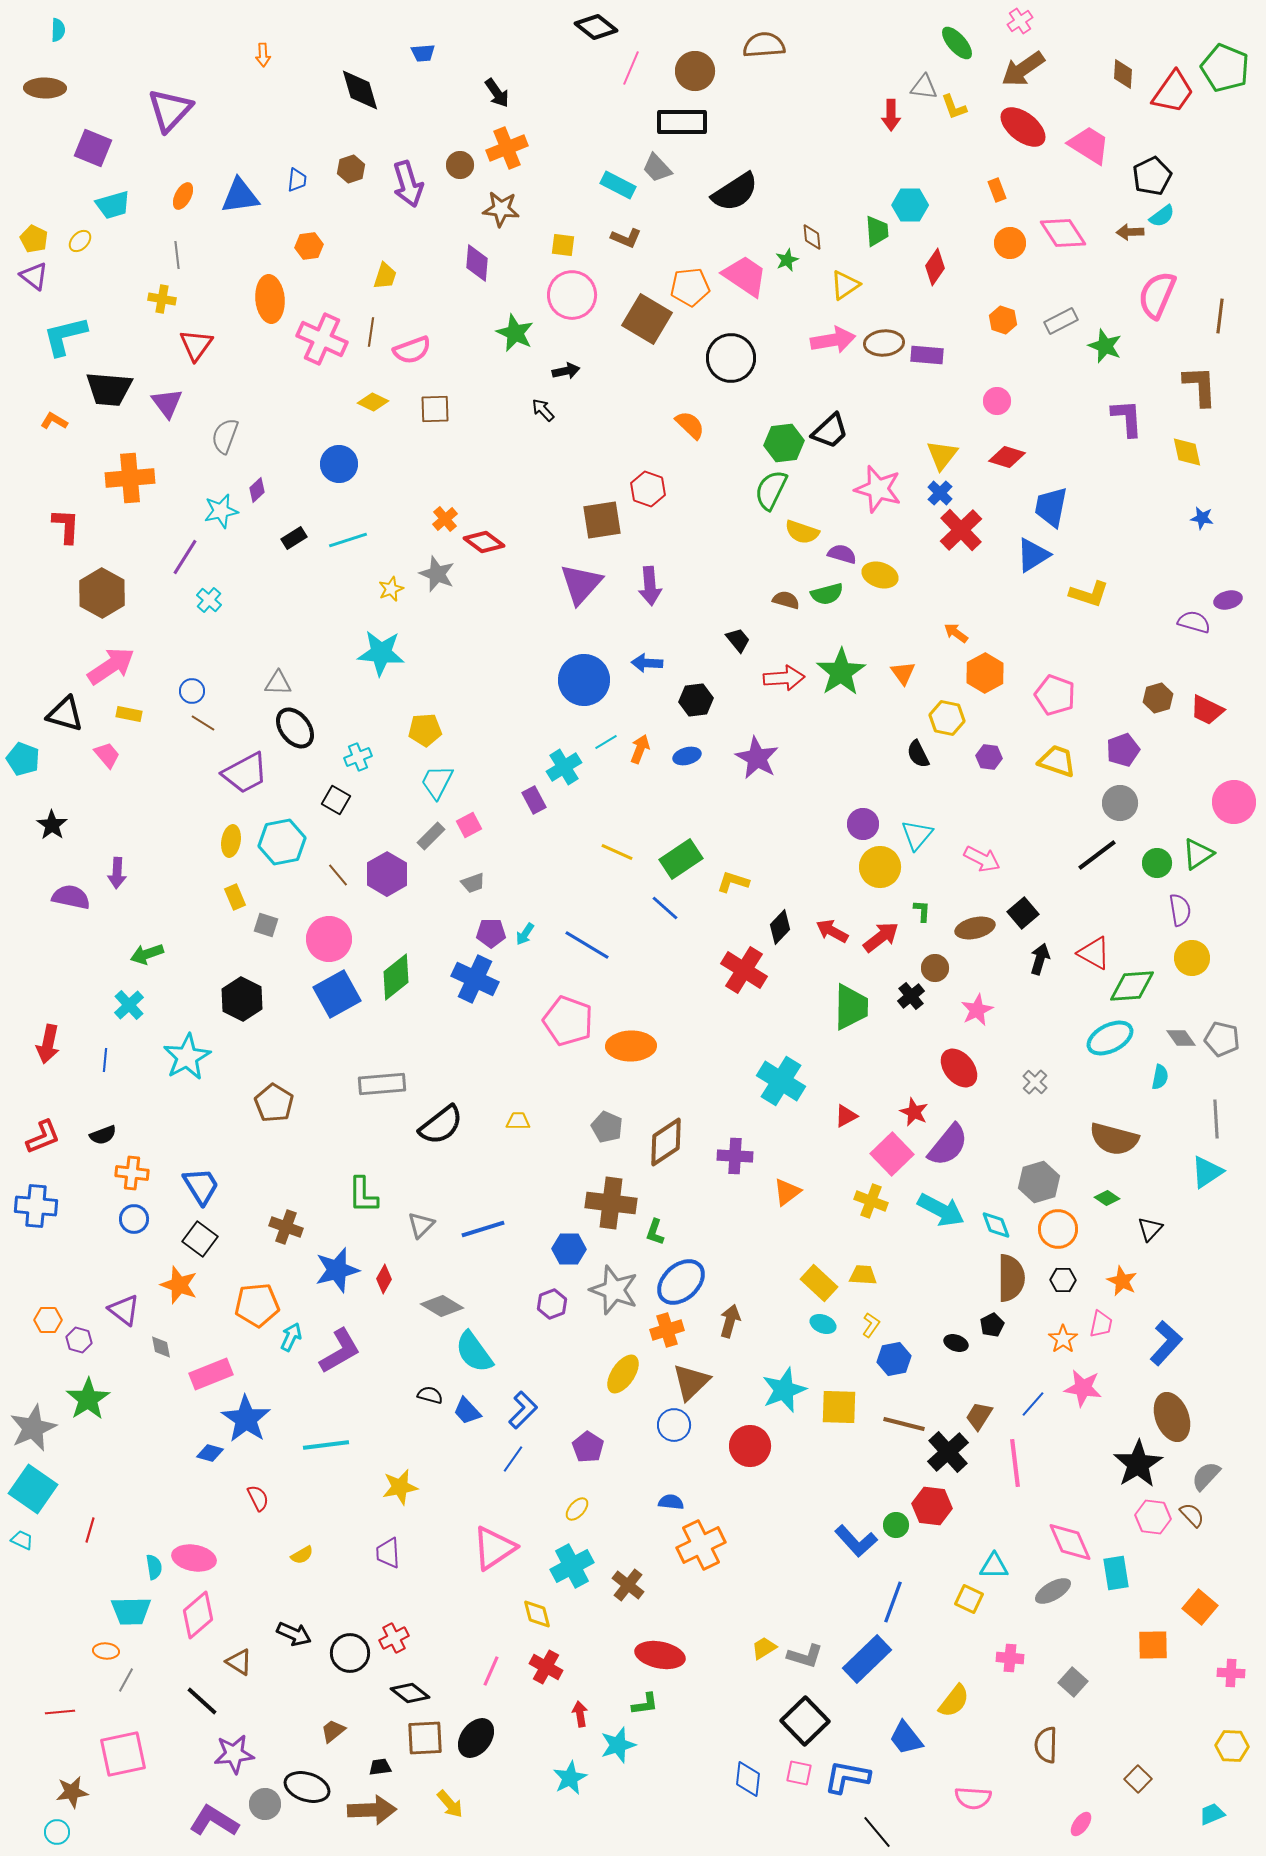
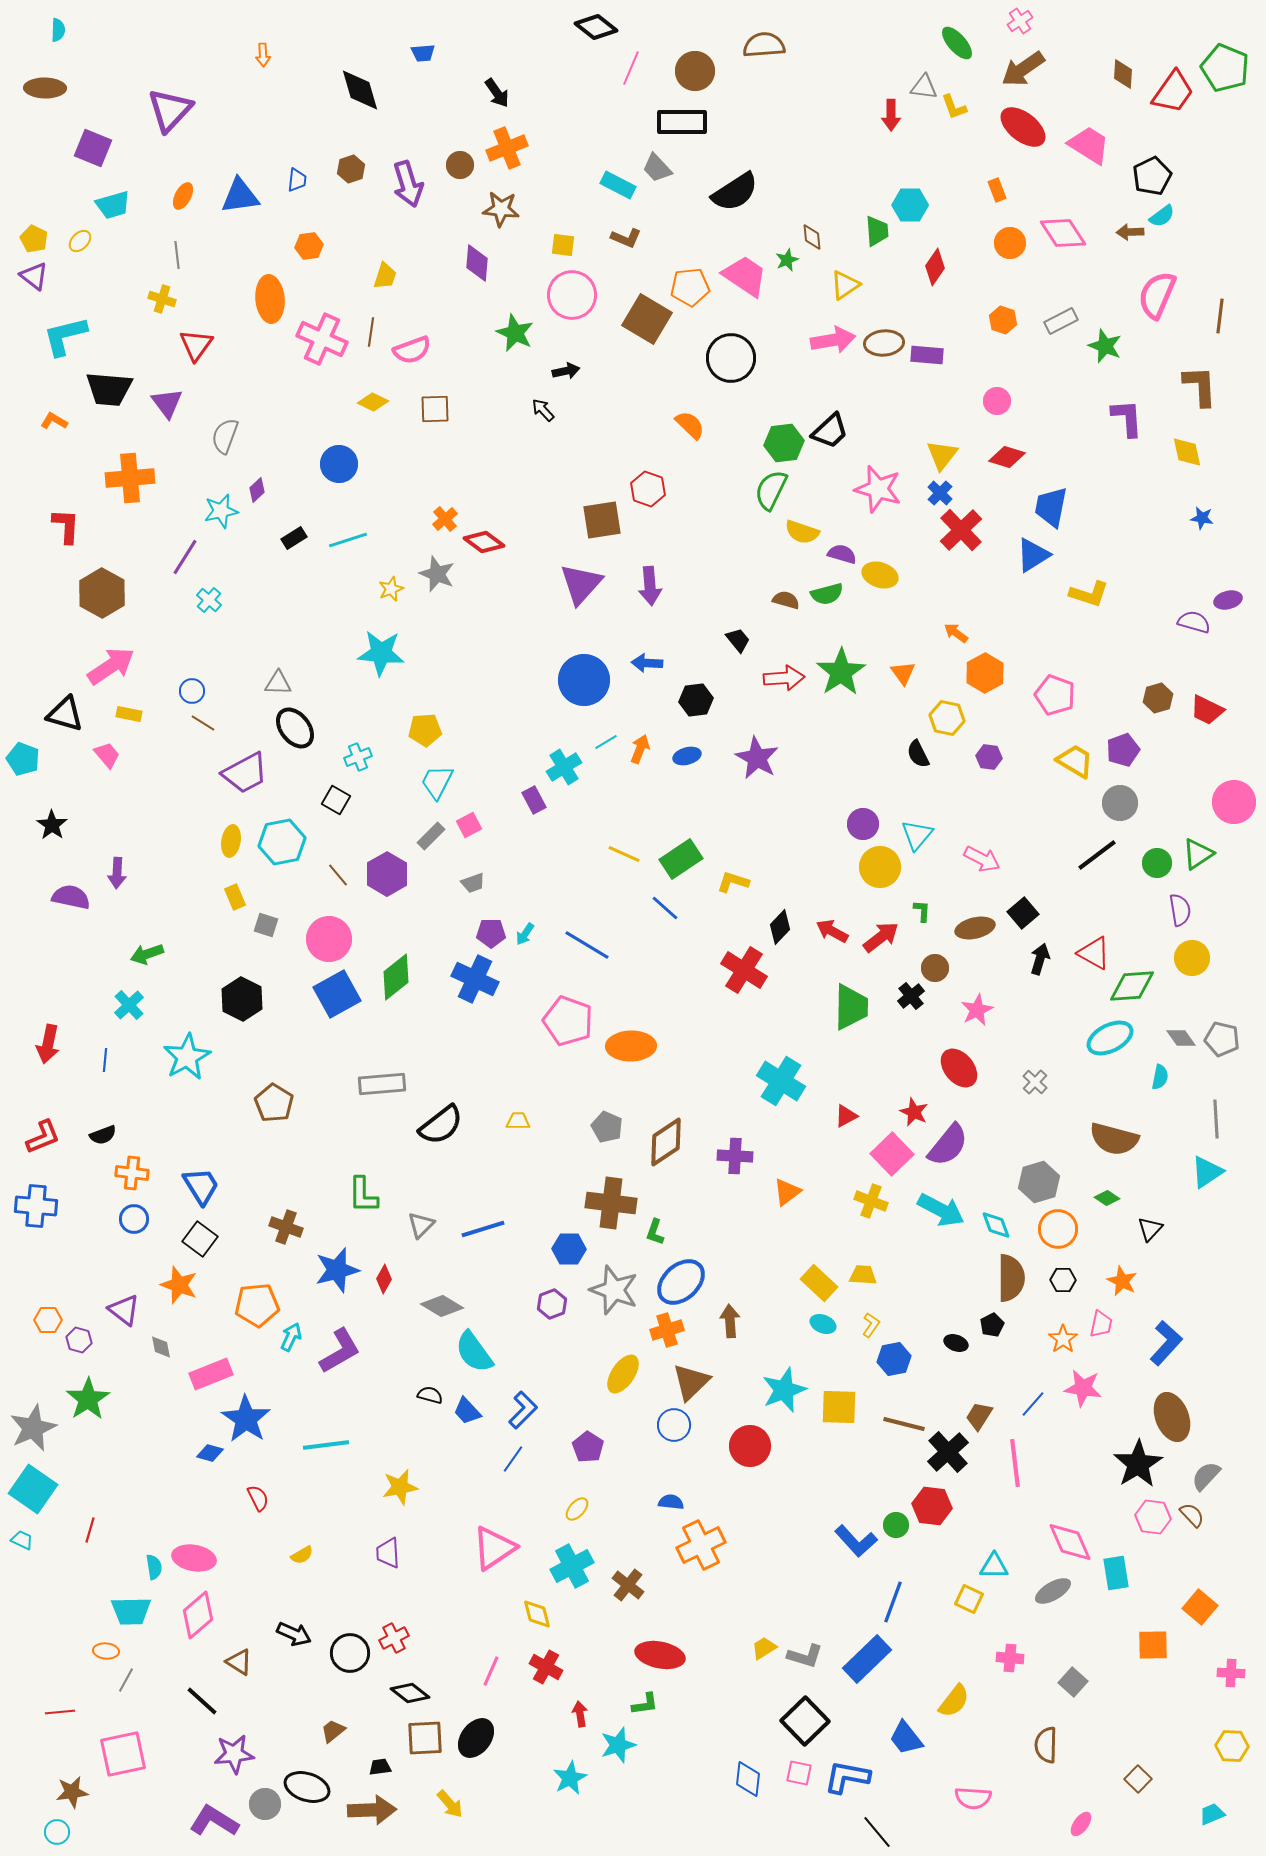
yellow cross at (162, 299): rotated 8 degrees clockwise
yellow trapezoid at (1057, 761): moved 18 px right; rotated 12 degrees clockwise
yellow line at (617, 852): moved 7 px right, 2 px down
brown arrow at (730, 1321): rotated 20 degrees counterclockwise
